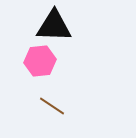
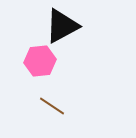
black triangle: moved 8 px right; rotated 30 degrees counterclockwise
